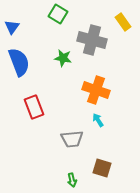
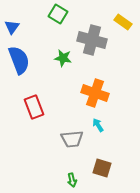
yellow rectangle: rotated 18 degrees counterclockwise
blue semicircle: moved 2 px up
orange cross: moved 1 px left, 3 px down
cyan arrow: moved 5 px down
